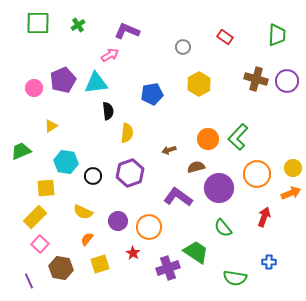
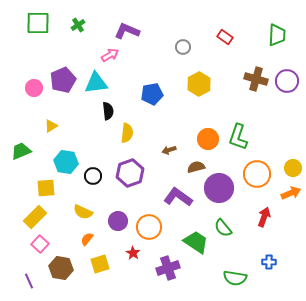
green L-shape at (238, 137): rotated 24 degrees counterclockwise
green trapezoid at (196, 252): moved 10 px up
